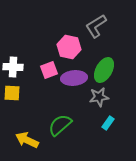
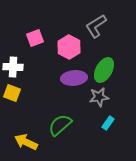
pink hexagon: rotated 15 degrees clockwise
pink square: moved 14 px left, 32 px up
yellow square: rotated 18 degrees clockwise
yellow arrow: moved 1 px left, 2 px down
